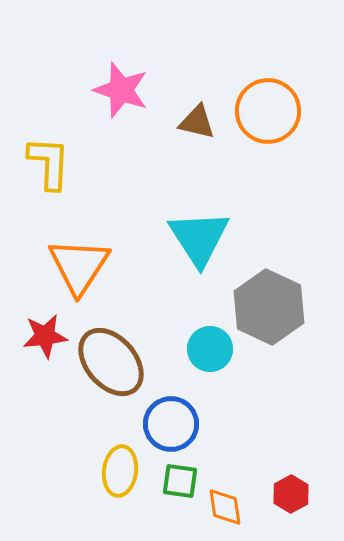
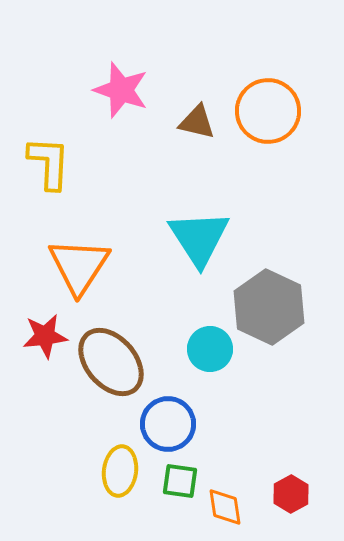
blue circle: moved 3 px left
